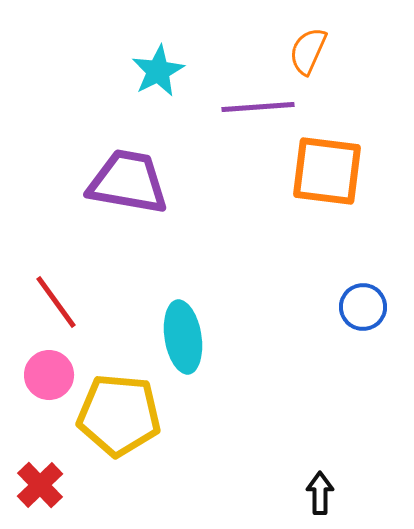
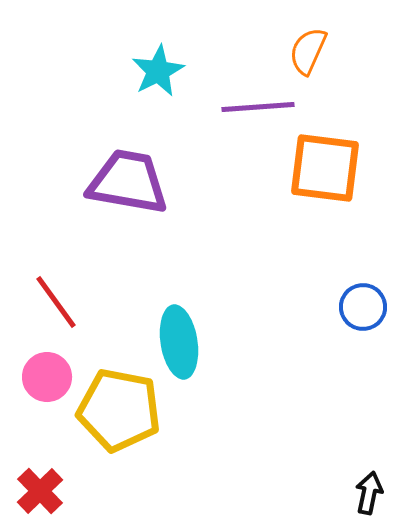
orange square: moved 2 px left, 3 px up
cyan ellipse: moved 4 px left, 5 px down
pink circle: moved 2 px left, 2 px down
yellow pentagon: moved 5 px up; rotated 6 degrees clockwise
red cross: moved 6 px down
black arrow: moved 49 px right; rotated 12 degrees clockwise
